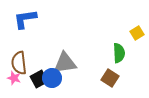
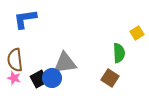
brown semicircle: moved 4 px left, 3 px up
